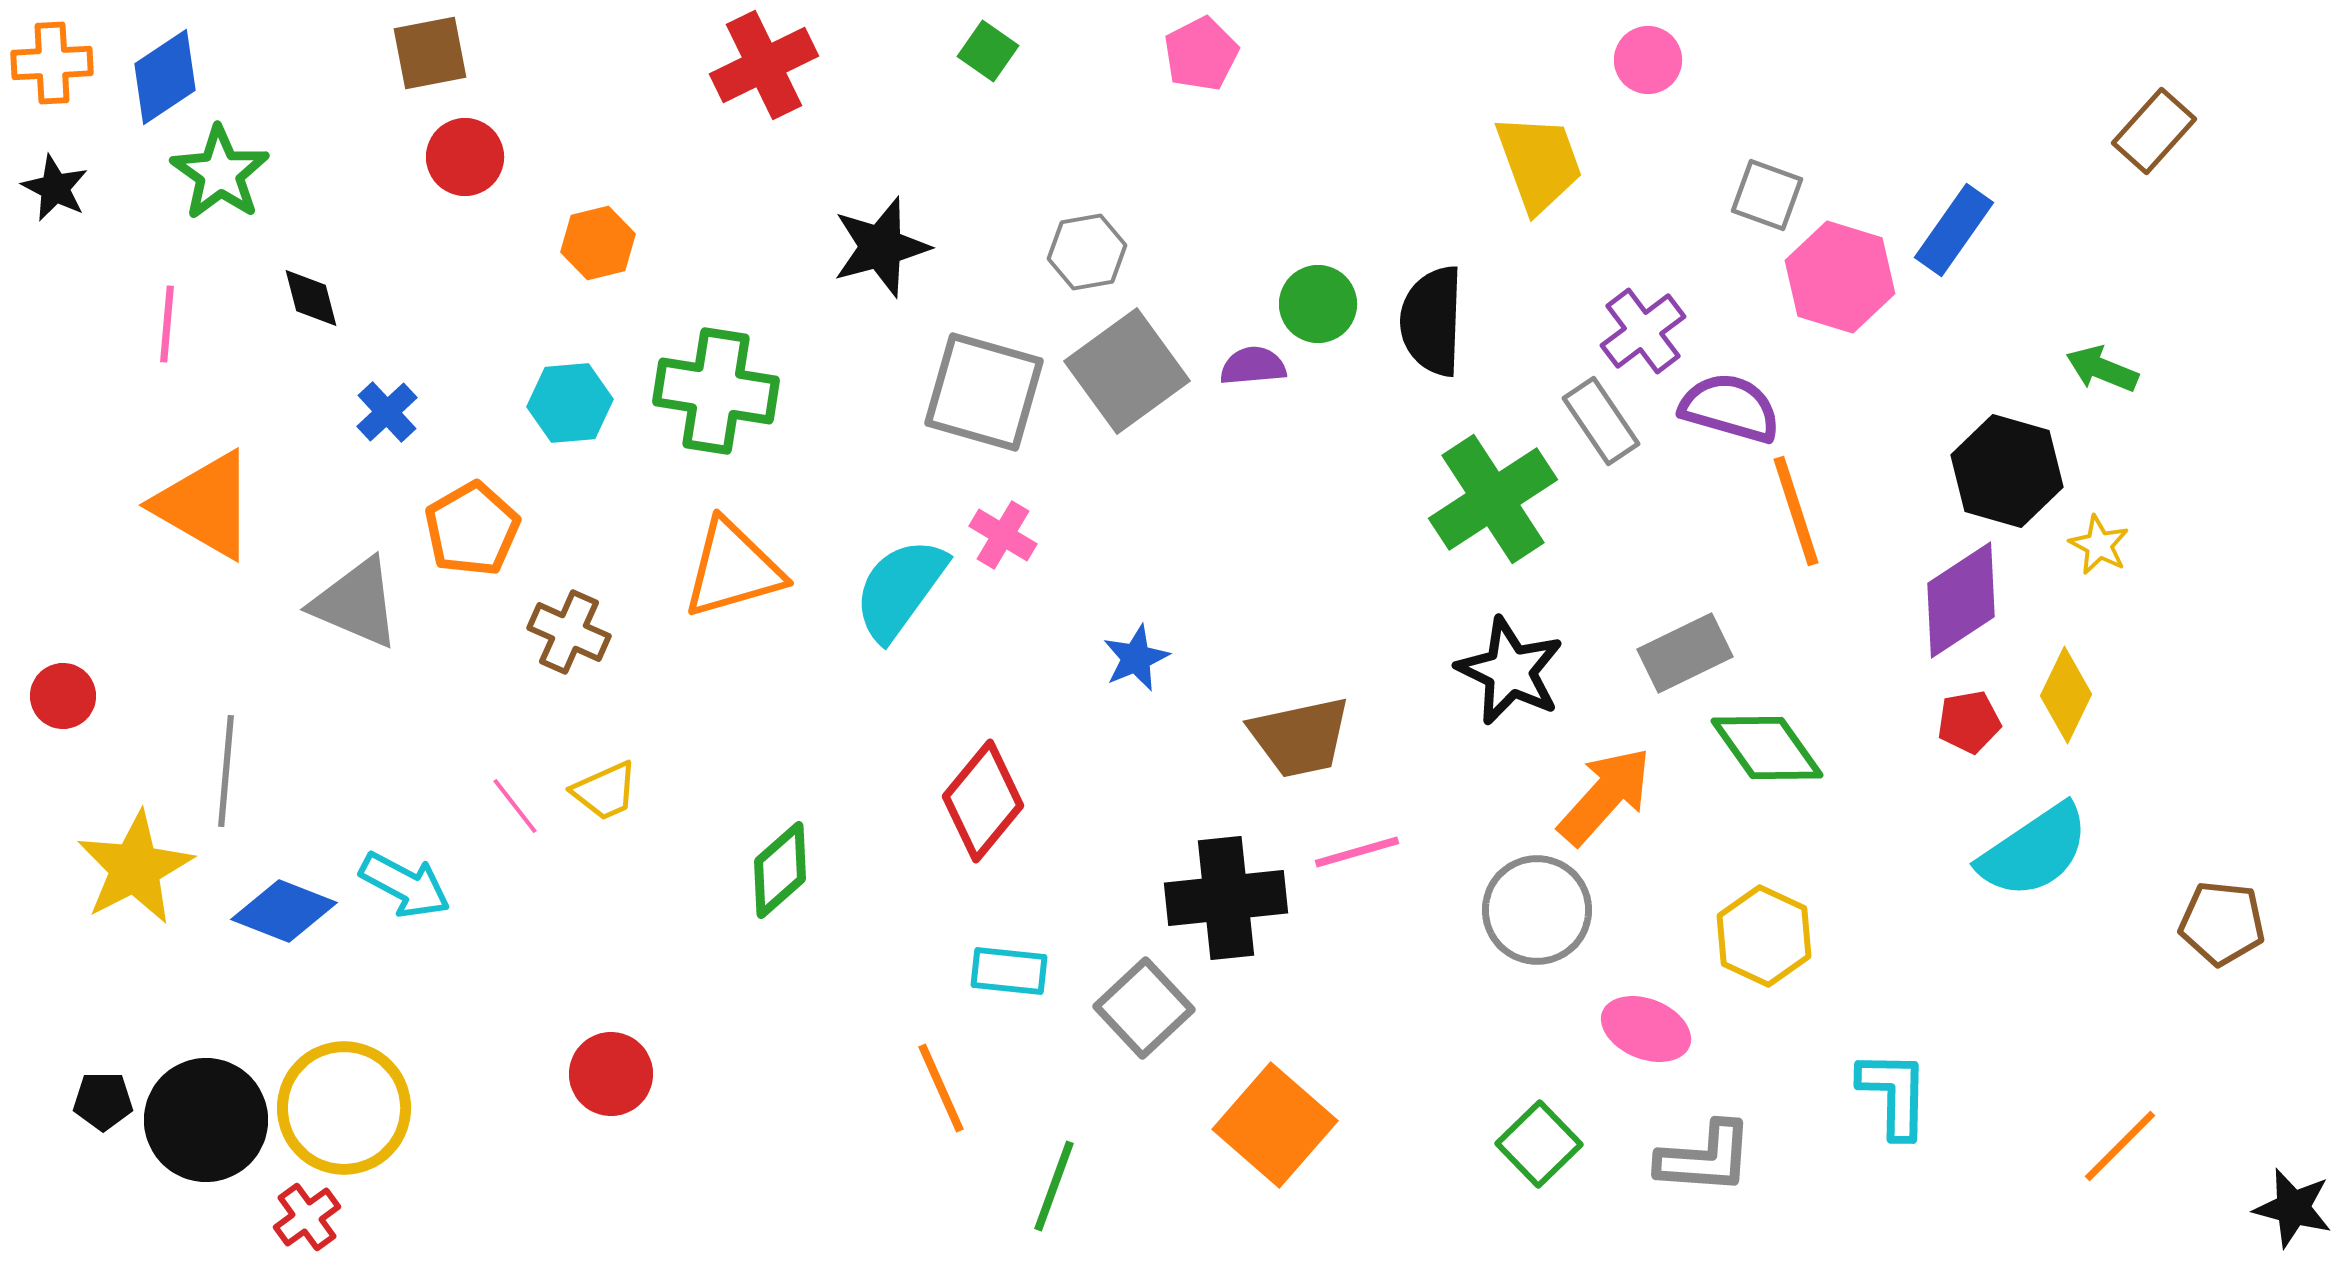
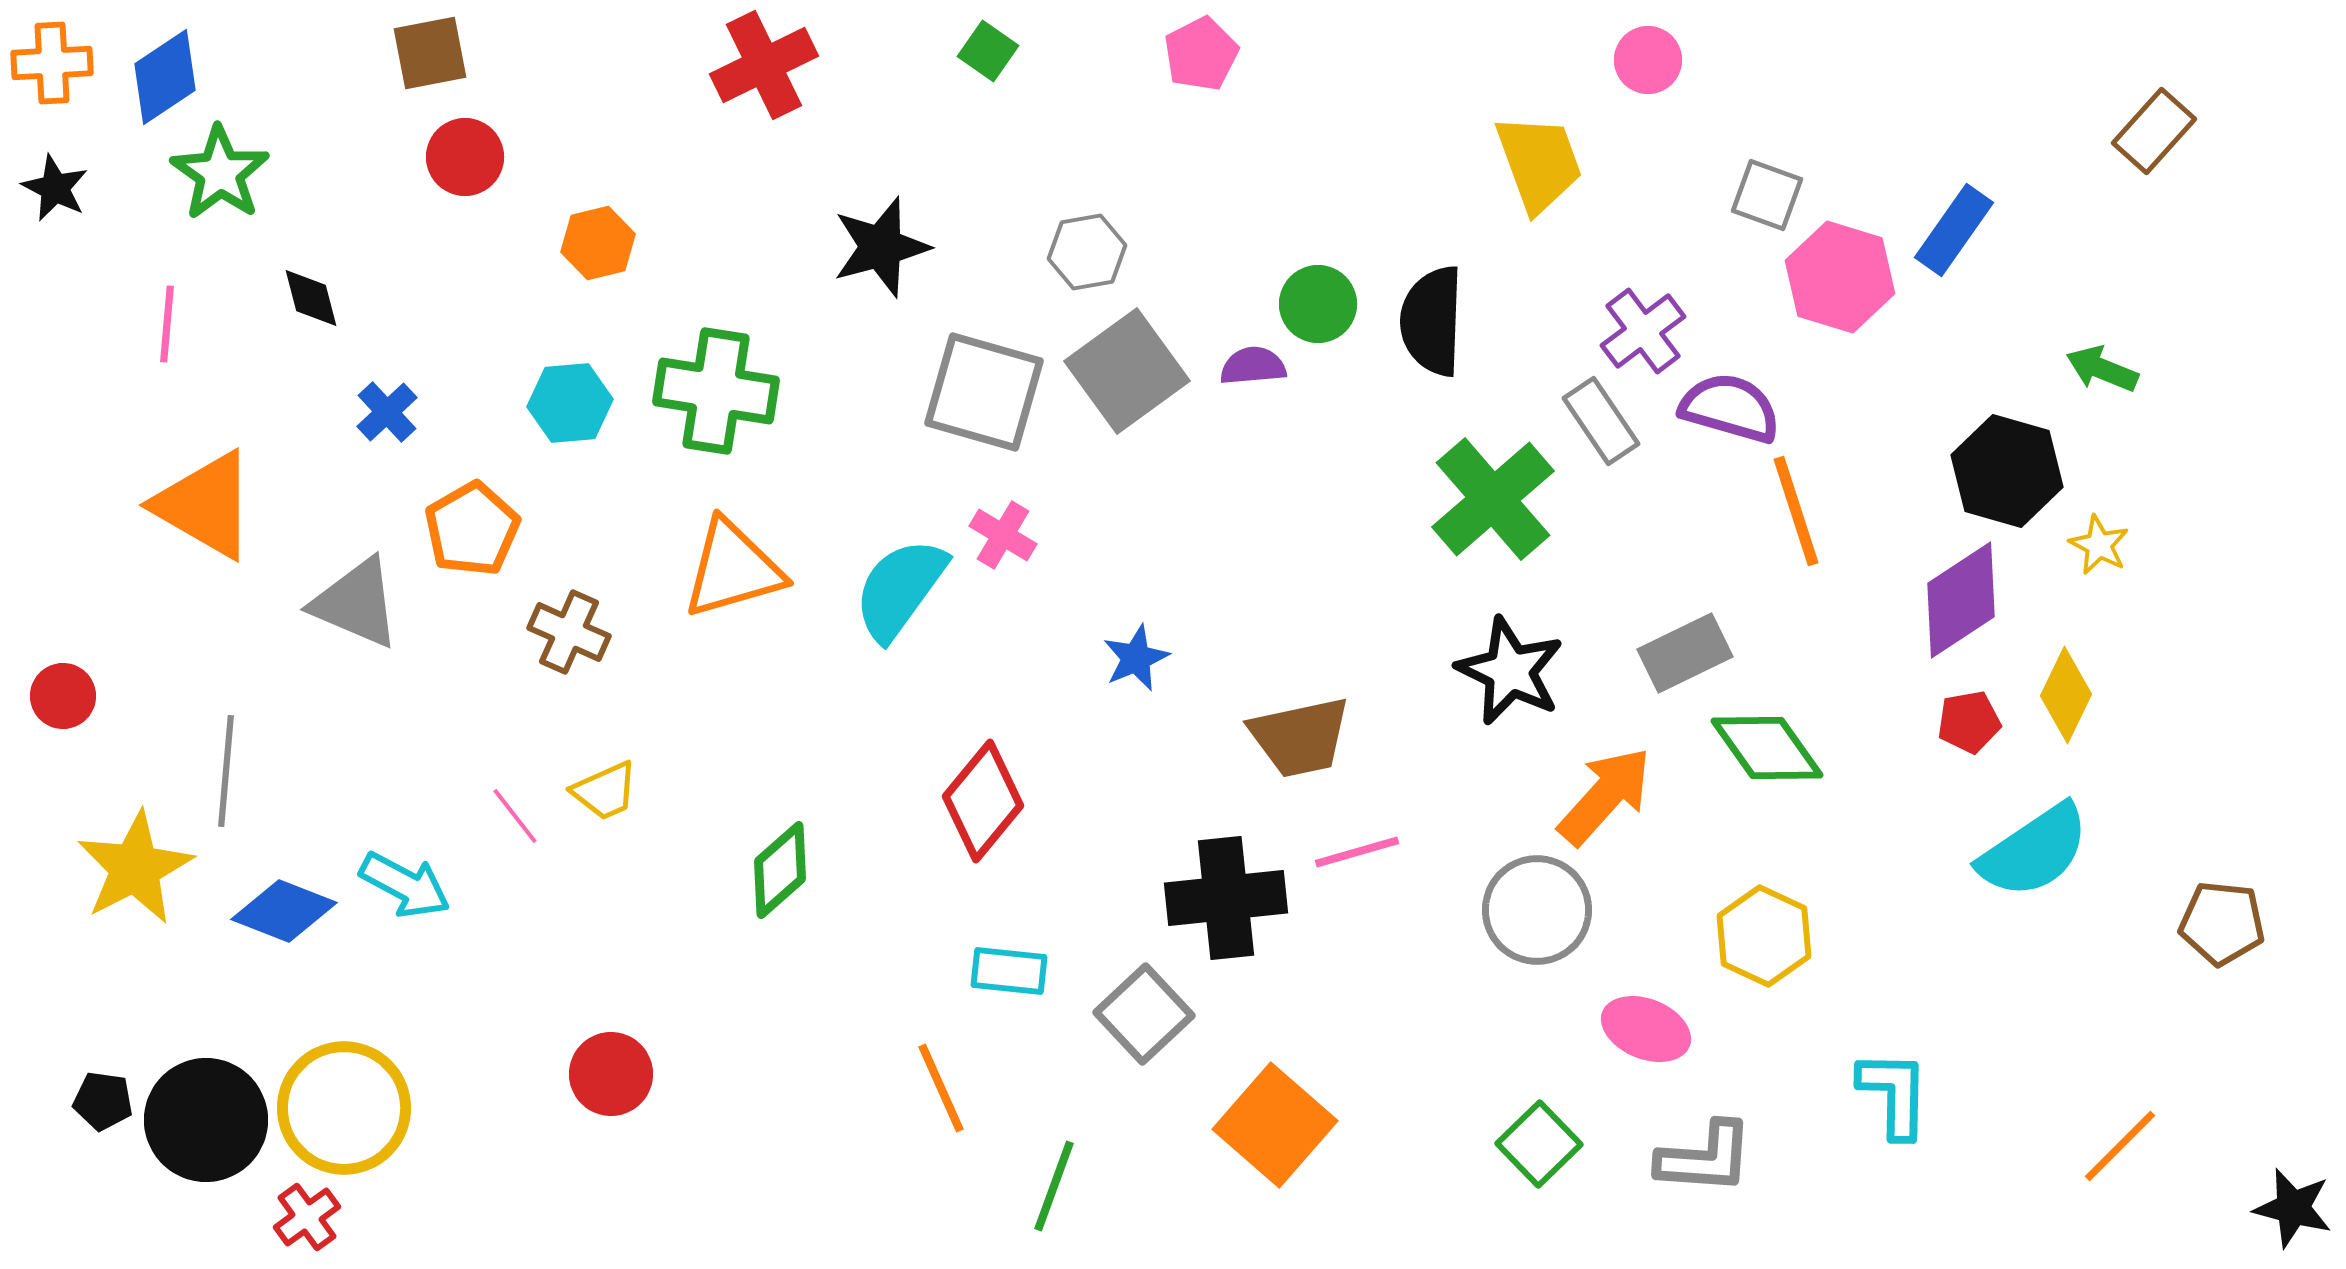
green cross at (1493, 499): rotated 8 degrees counterclockwise
pink line at (515, 806): moved 10 px down
gray square at (1144, 1008): moved 6 px down
black pentagon at (103, 1101): rotated 8 degrees clockwise
